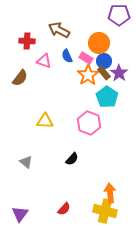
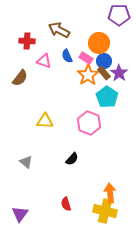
red semicircle: moved 2 px right, 5 px up; rotated 120 degrees clockwise
